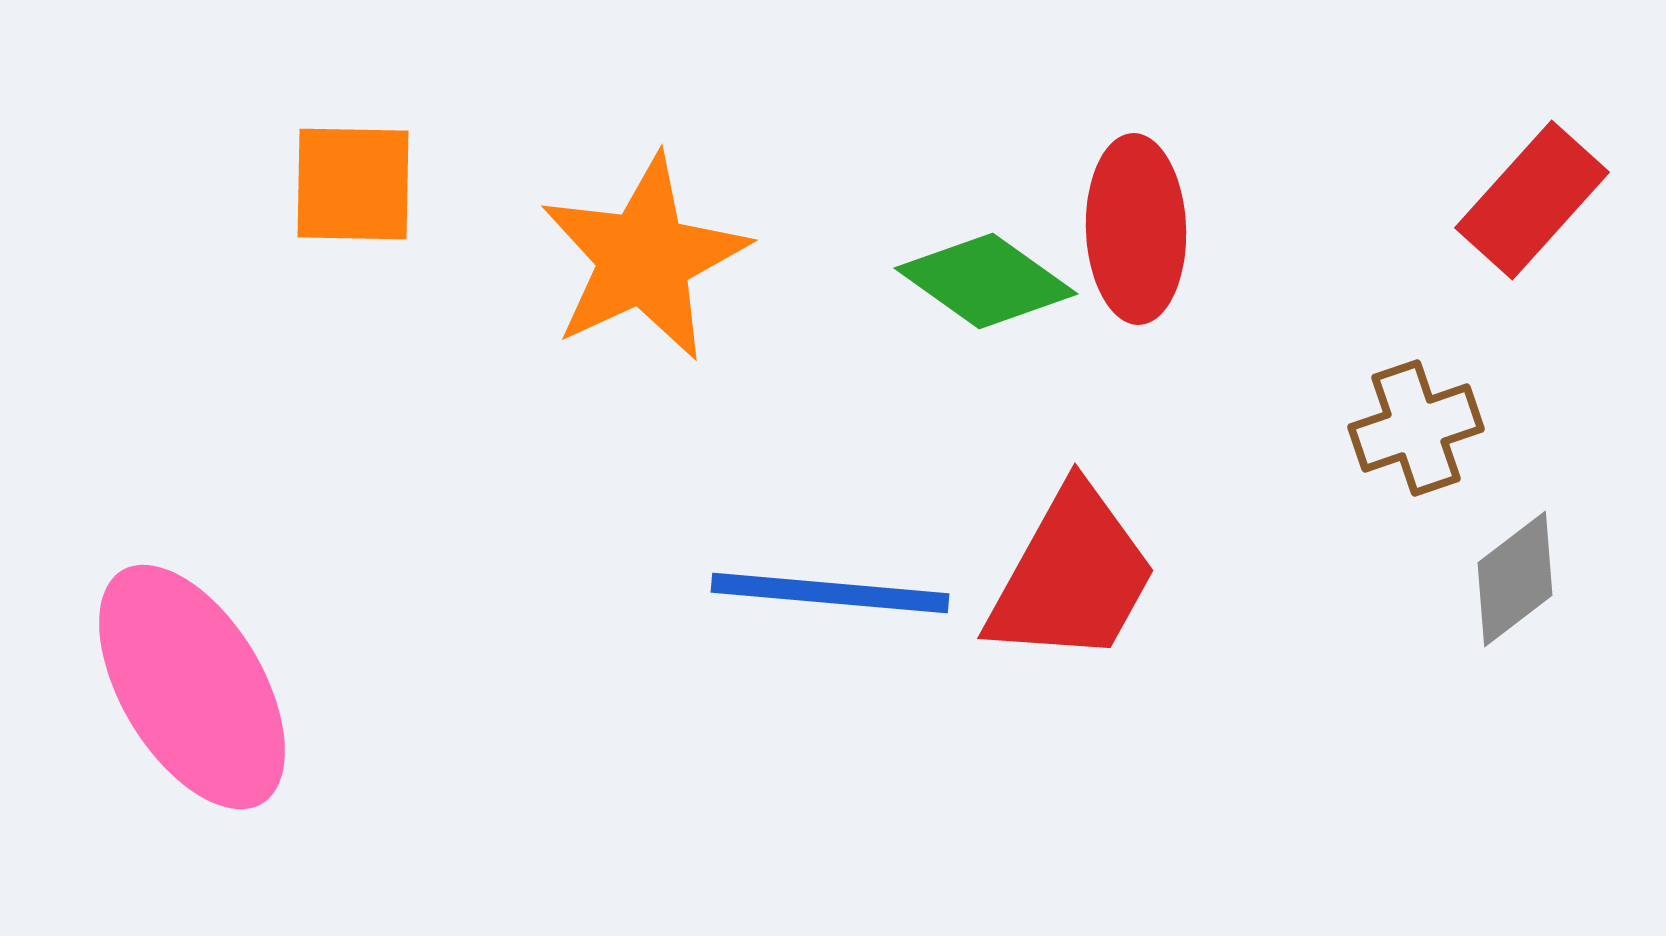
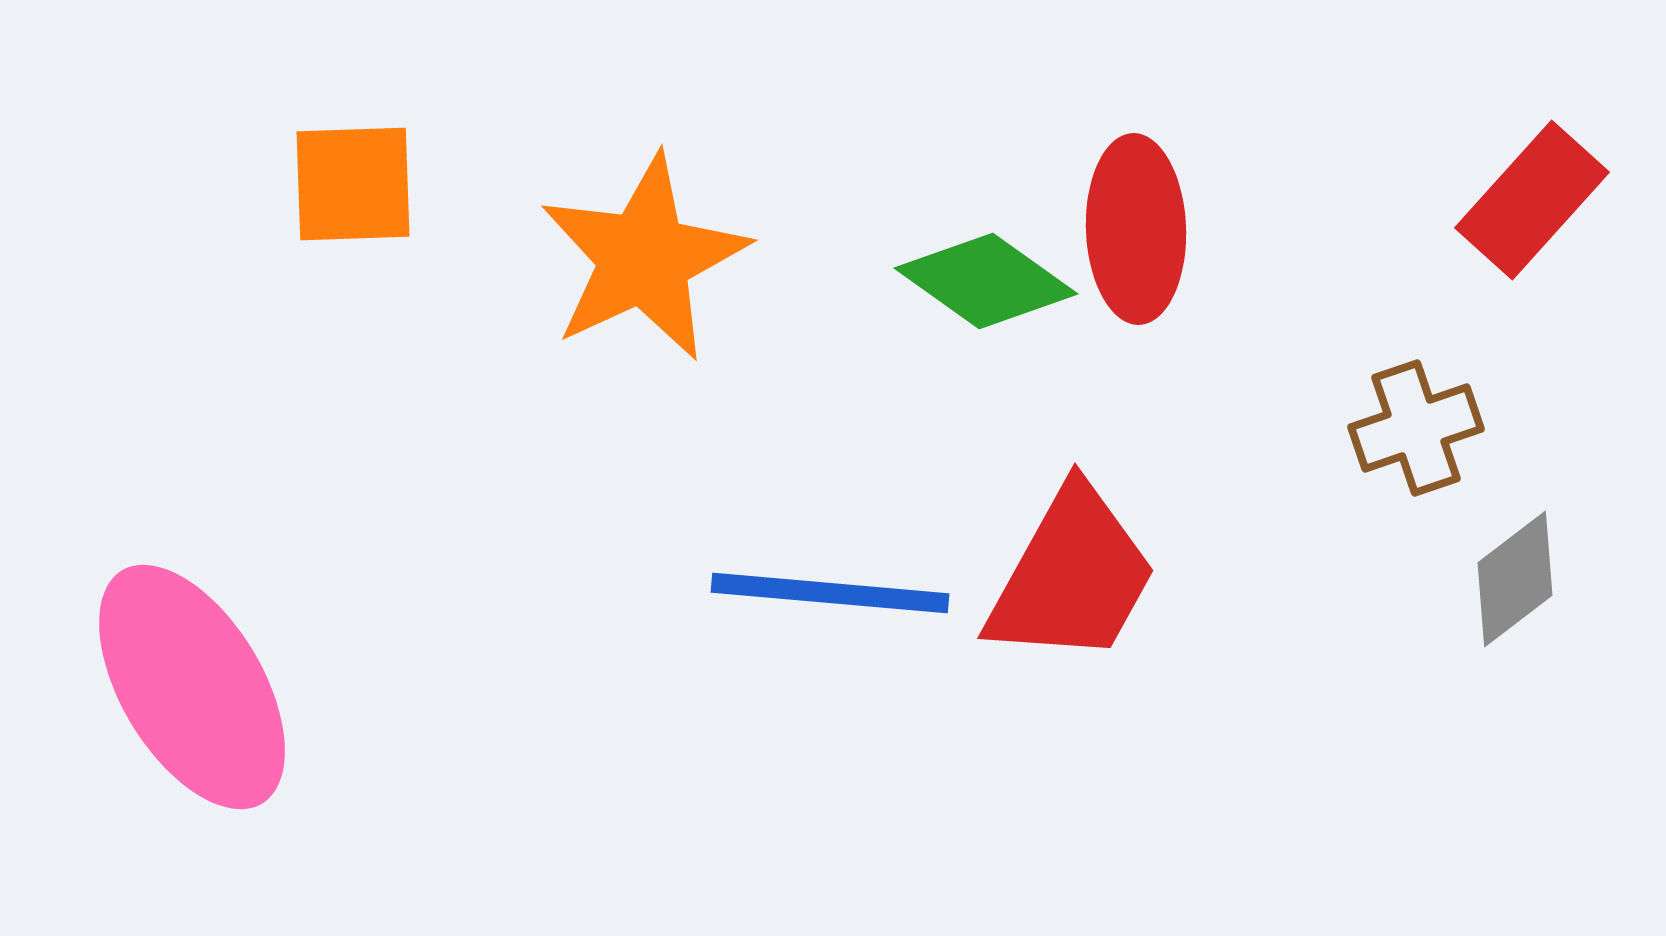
orange square: rotated 3 degrees counterclockwise
